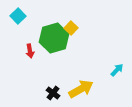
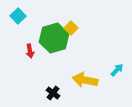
yellow arrow: moved 4 px right, 9 px up; rotated 140 degrees counterclockwise
